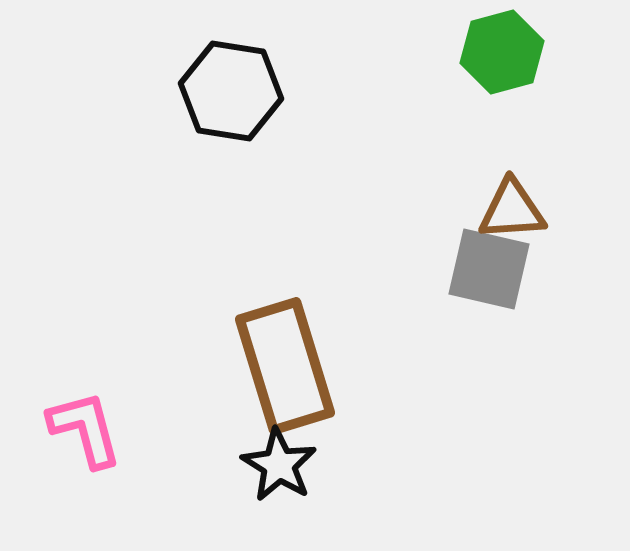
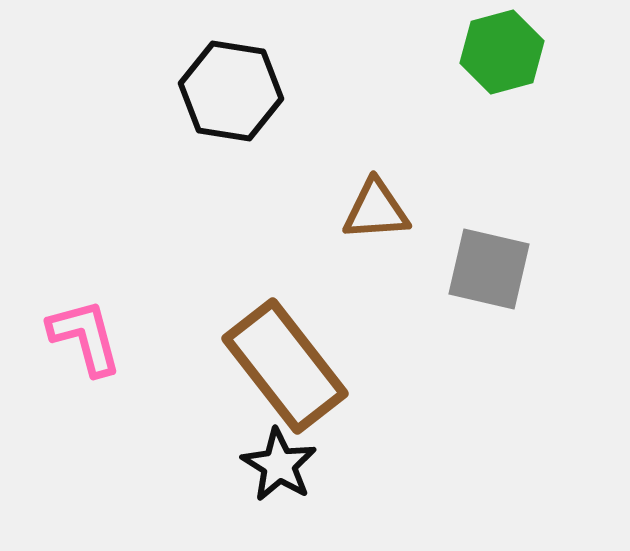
brown triangle: moved 136 px left
brown rectangle: rotated 21 degrees counterclockwise
pink L-shape: moved 92 px up
